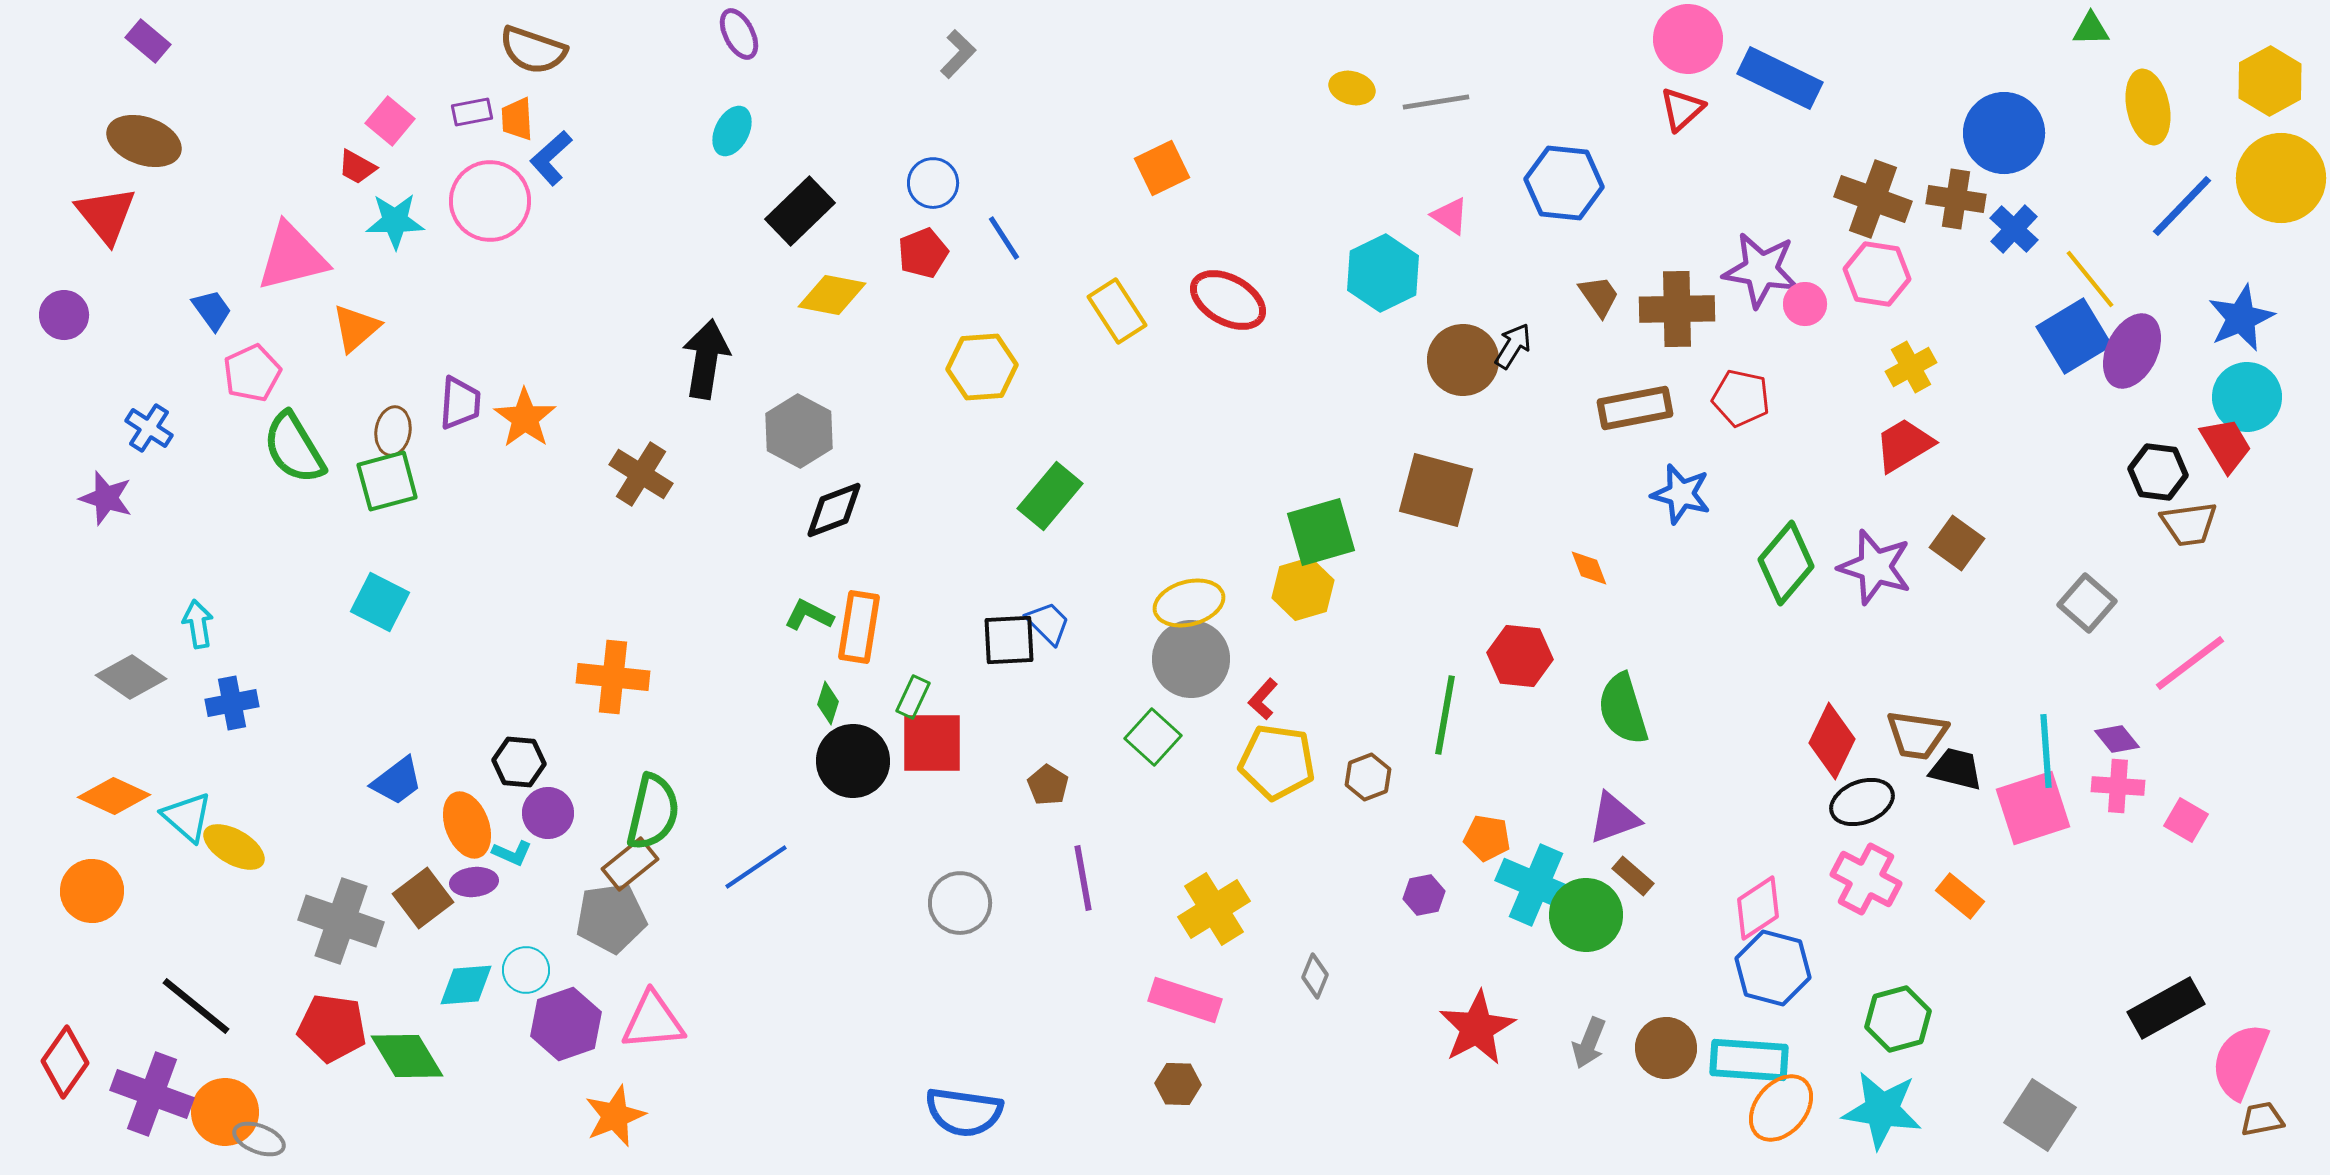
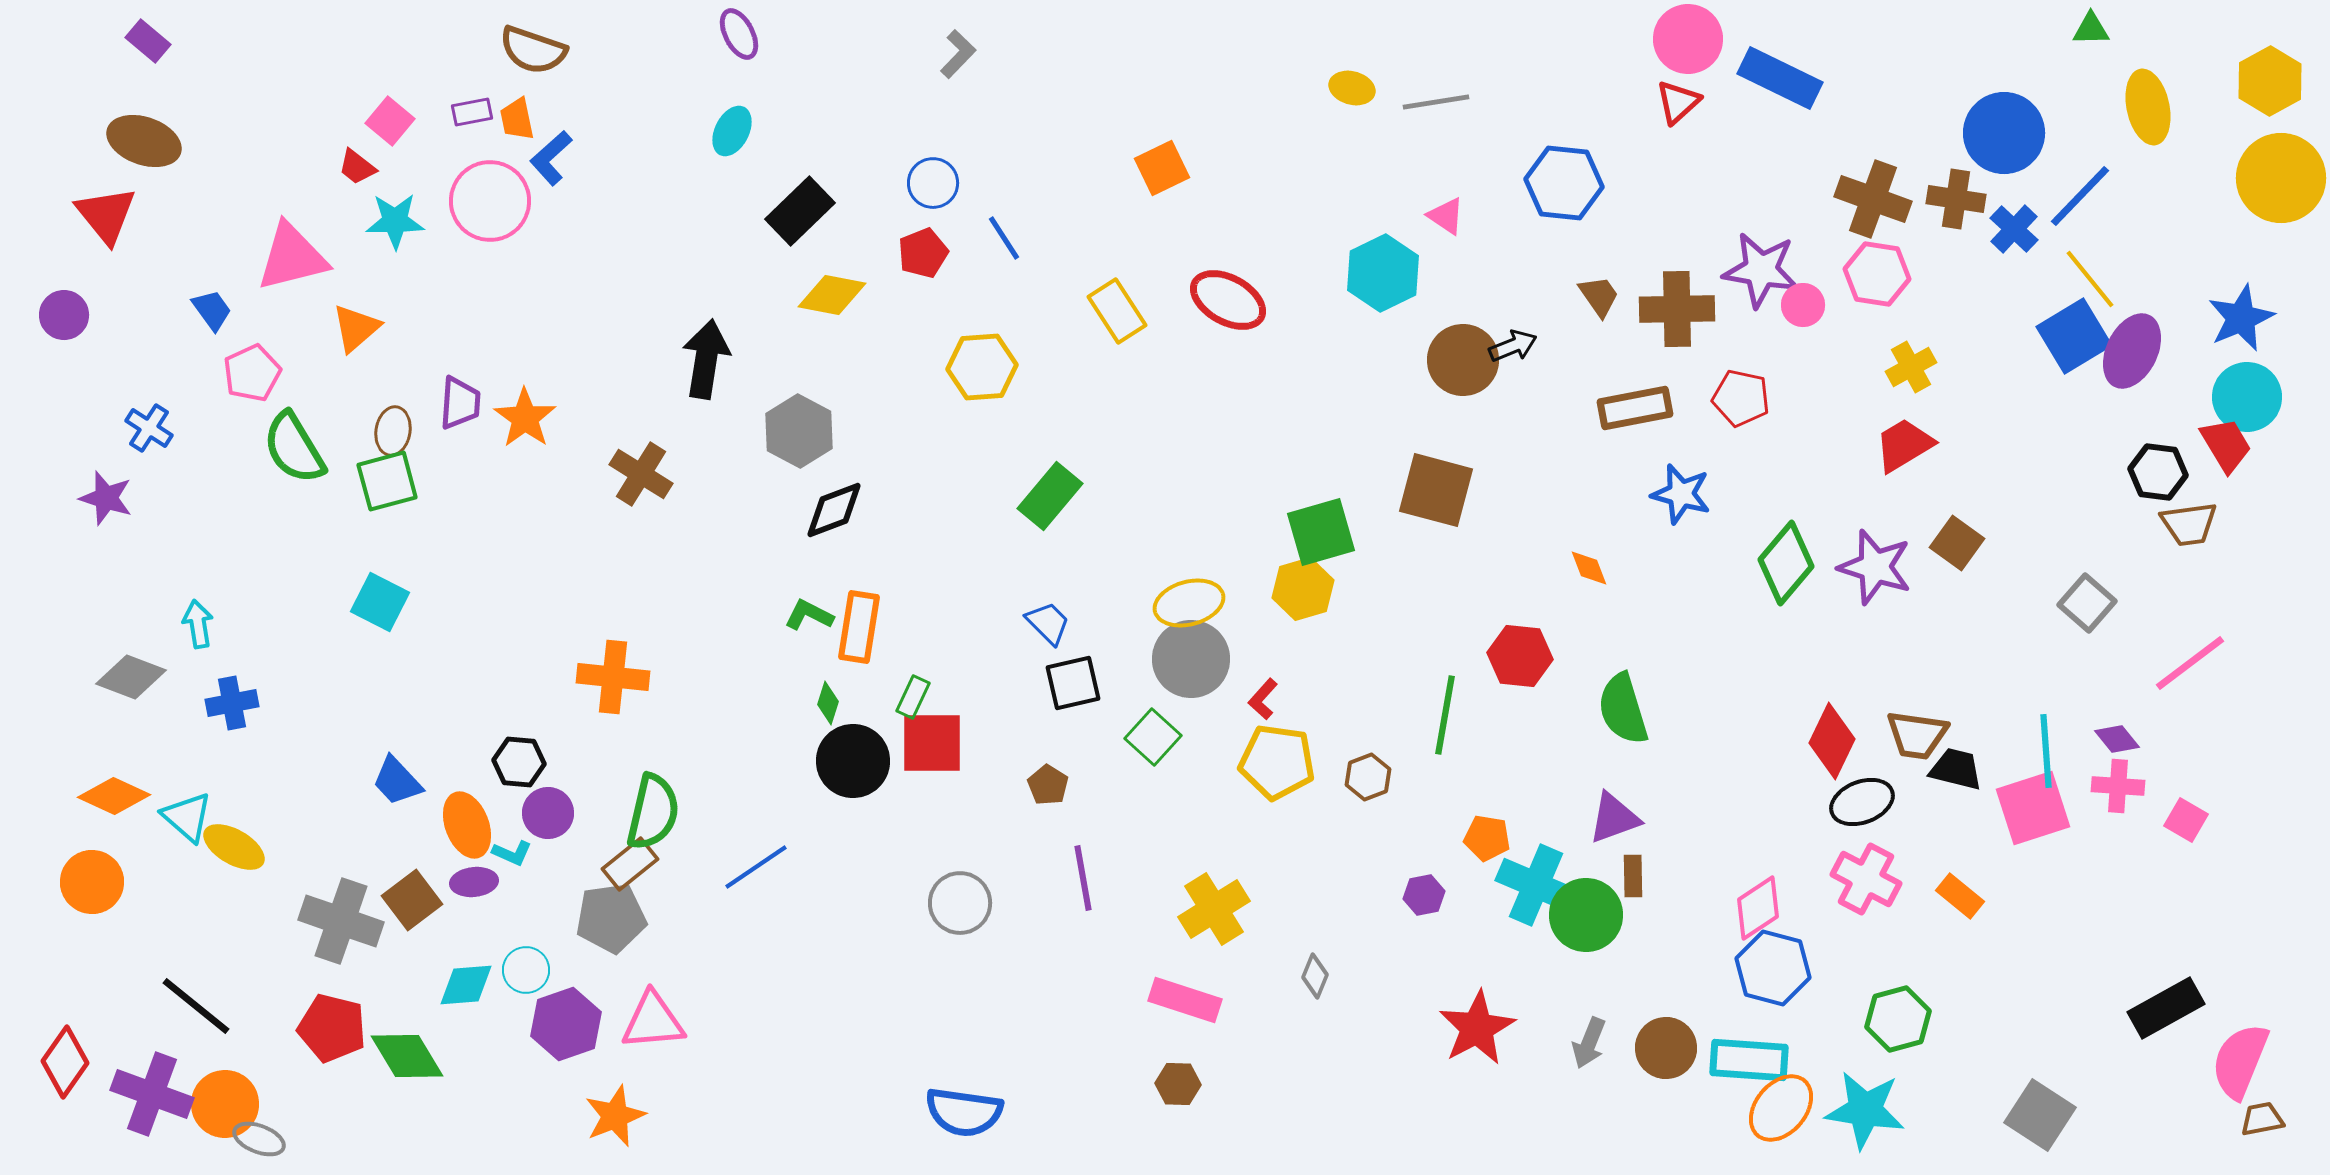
red triangle at (1682, 109): moved 4 px left, 7 px up
orange trapezoid at (517, 119): rotated 9 degrees counterclockwise
red trapezoid at (357, 167): rotated 9 degrees clockwise
blue line at (2182, 206): moved 102 px left, 10 px up
pink triangle at (1450, 216): moved 4 px left
pink circle at (1805, 304): moved 2 px left, 1 px down
black arrow at (1513, 346): rotated 36 degrees clockwise
black square at (1009, 640): moved 64 px right, 43 px down; rotated 10 degrees counterclockwise
gray diamond at (131, 677): rotated 14 degrees counterclockwise
blue trapezoid at (397, 781): rotated 84 degrees clockwise
brown rectangle at (1633, 876): rotated 48 degrees clockwise
orange circle at (92, 891): moved 9 px up
brown square at (423, 898): moved 11 px left, 2 px down
red pentagon at (332, 1028): rotated 6 degrees clockwise
cyan star at (1882, 1110): moved 17 px left
orange circle at (225, 1112): moved 8 px up
